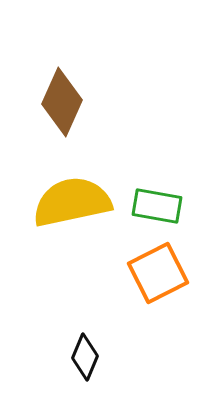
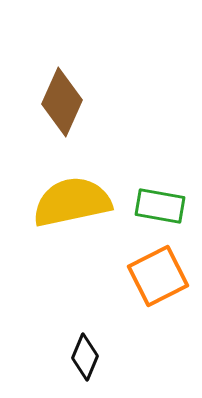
green rectangle: moved 3 px right
orange square: moved 3 px down
